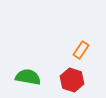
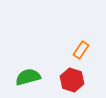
green semicircle: rotated 25 degrees counterclockwise
